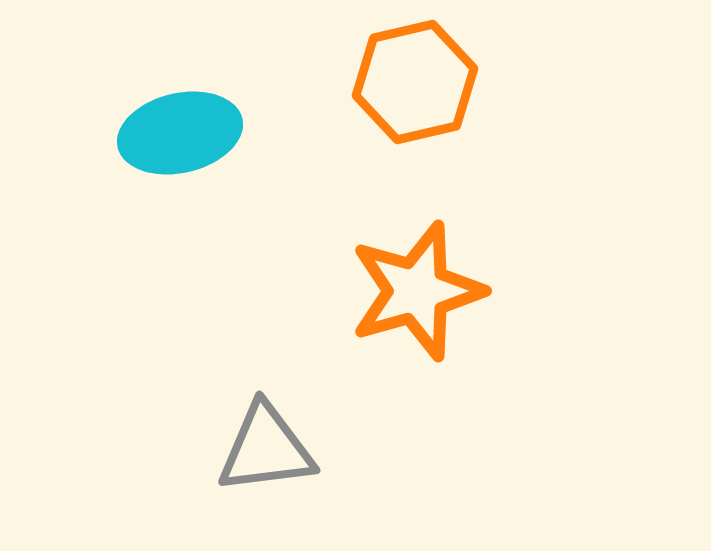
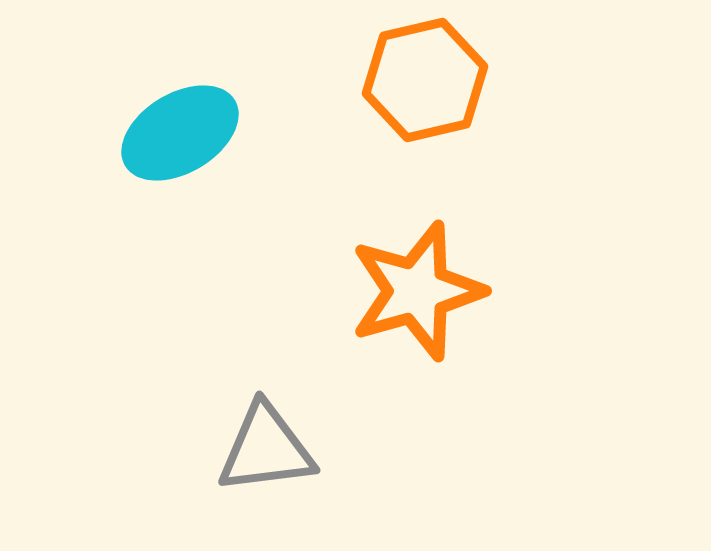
orange hexagon: moved 10 px right, 2 px up
cyan ellipse: rotated 18 degrees counterclockwise
